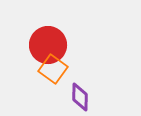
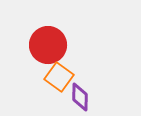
orange square: moved 6 px right, 8 px down
